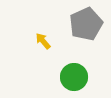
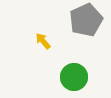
gray pentagon: moved 4 px up
